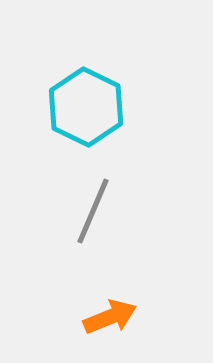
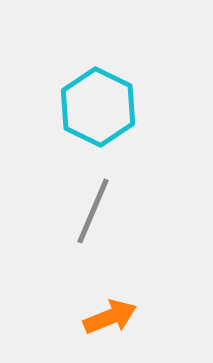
cyan hexagon: moved 12 px right
